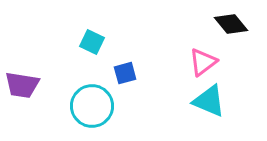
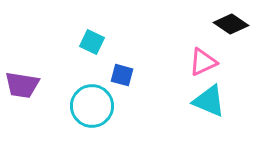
black diamond: rotated 16 degrees counterclockwise
pink triangle: rotated 12 degrees clockwise
blue square: moved 3 px left, 2 px down; rotated 30 degrees clockwise
